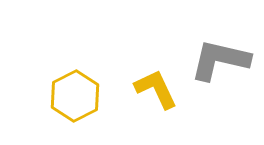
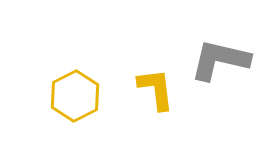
yellow L-shape: rotated 18 degrees clockwise
